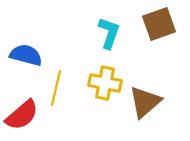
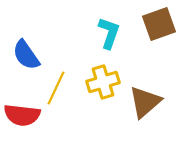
blue semicircle: rotated 140 degrees counterclockwise
yellow cross: moved 2 px left, 1 px up; rotated 28 degrees counterclockwise
yellow line: rotated 12 degrees clockwise
red semicircle: rotated 48 degrees clockwise
